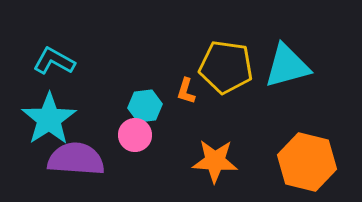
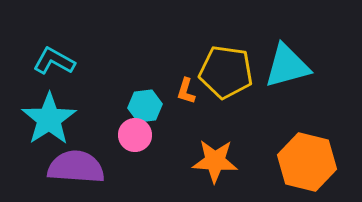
yellow pentagon: moved 5 px down
purple semicircle: moved 8 px down
